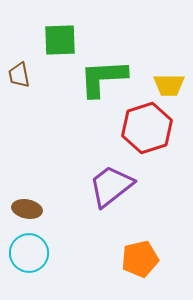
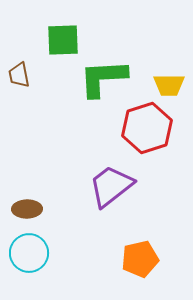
green square: moved 3 px right
brown ellipse: rotated 12 degrees counterclockwise
